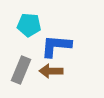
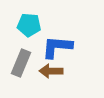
blue L-shape: moved 1 px right, 1 px down
gray rectangle: moved 7 px up
